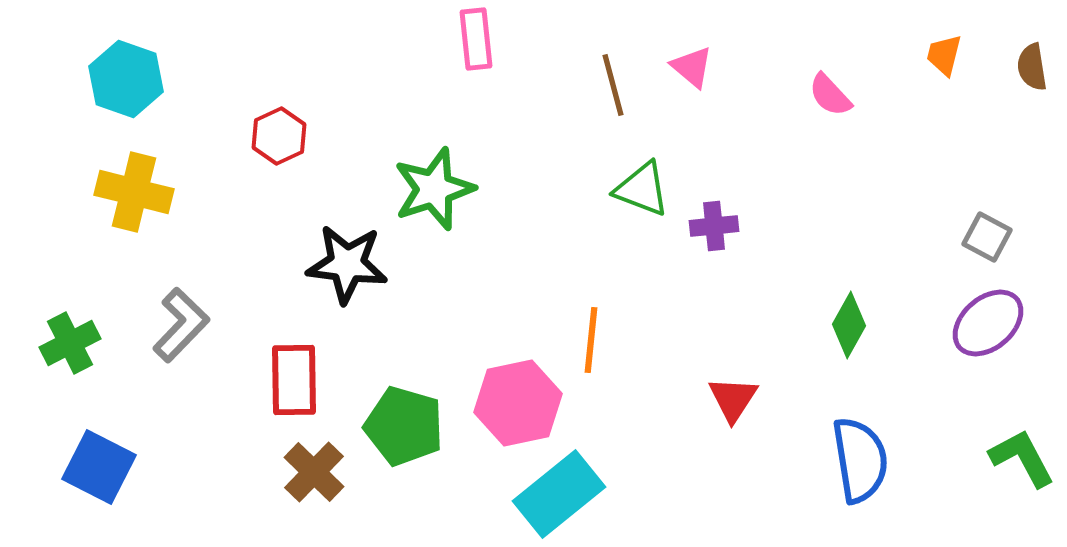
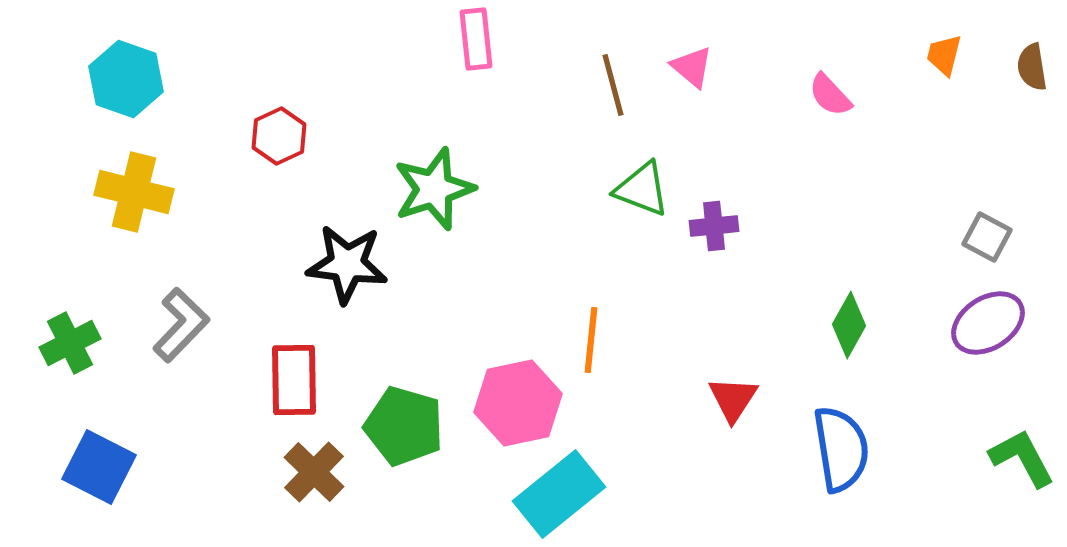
purple ellipse: rotated 8 degrees clockwise
blue semicircle: moved 19 px left, 11 px up
